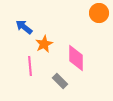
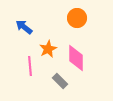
orange circle: moved 22 px left, 5 px down
orange star: moved 4 px right, 5 px down
